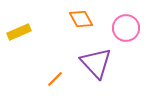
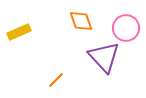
orange diamond: moved 2 px down; rotated 10 degrees clockwise
purple triangle: moved 8 px right, 6 px up
orange line: moved 1 px right, 1 px down
